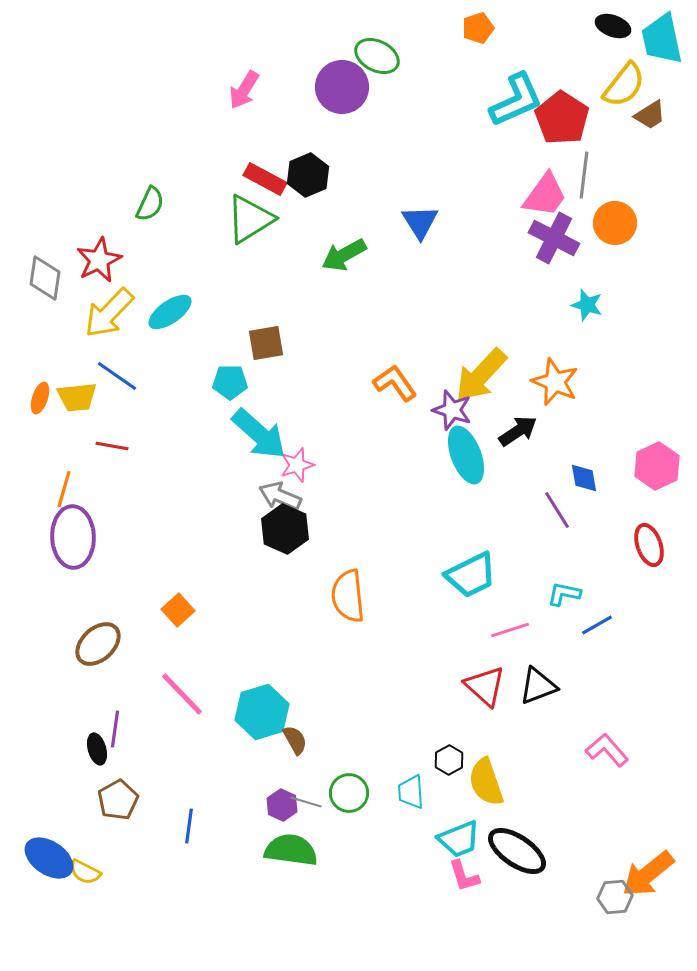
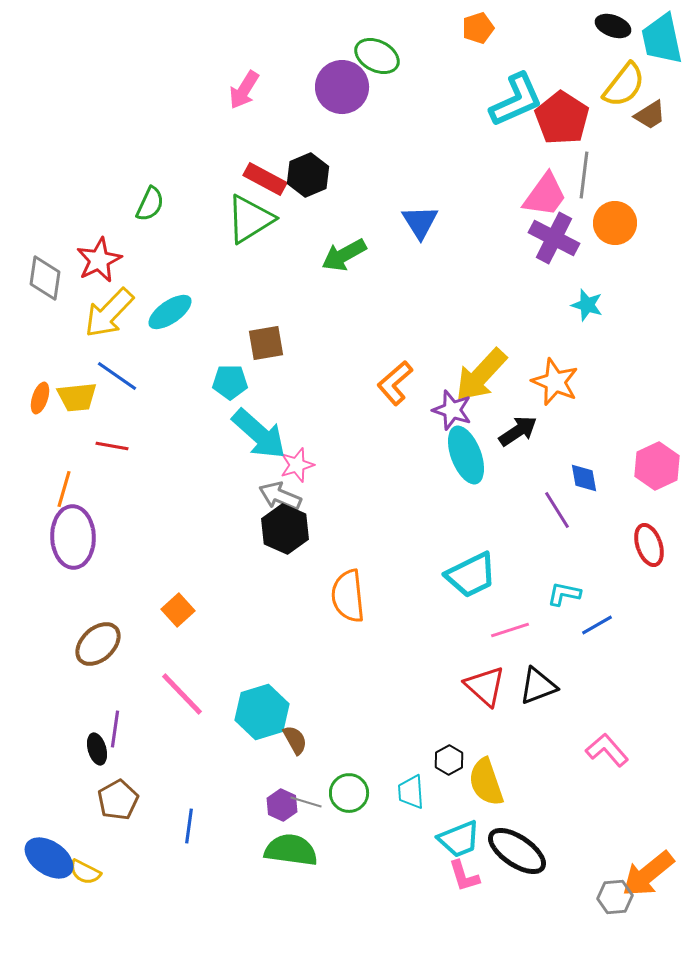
orange L-shape at (395, 383): rotated 96 degrees counterclockwise
